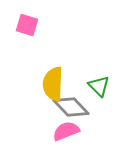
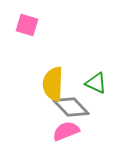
green triangle: moved 3 px left, 3 px up; rotated 20 degrees counterclockwise
